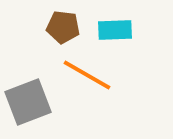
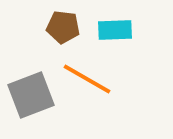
orange line: moved 4 px down
gray square: moved 3 px right, 7 px up
